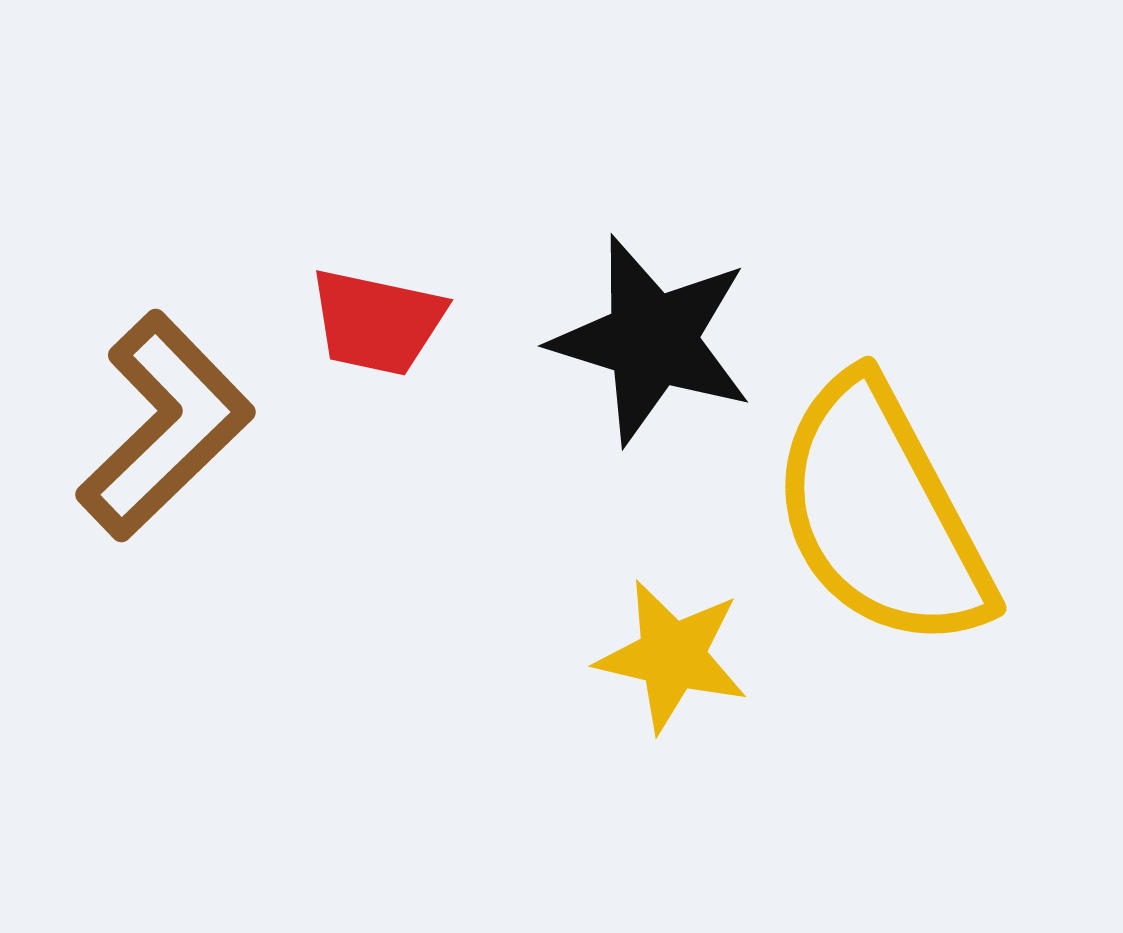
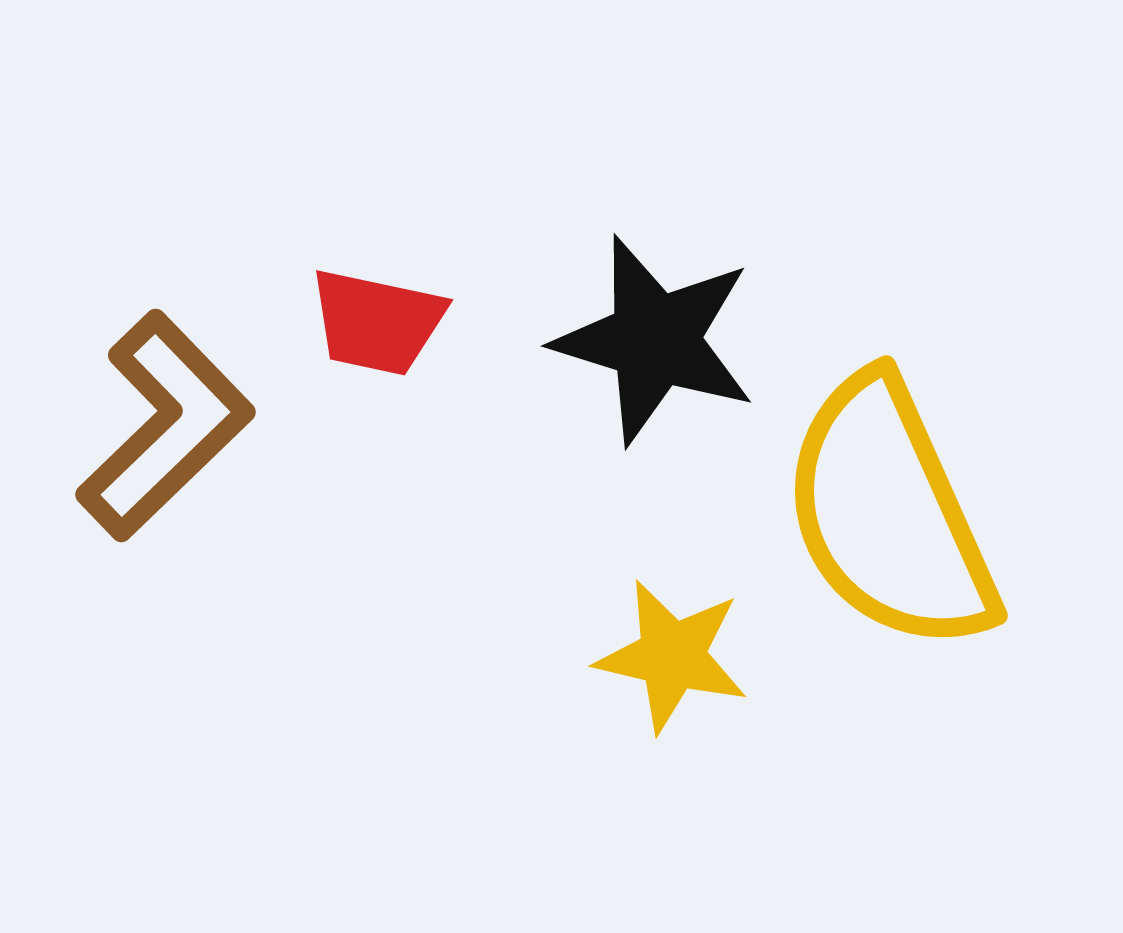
black star: moved 3 px right
yellow semicircle: moved 8 px right; rotated 4 degrees clockwise
